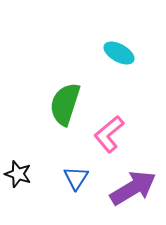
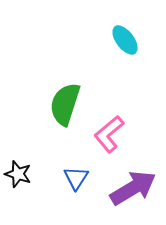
cyan ellipse: moved 6 px right, 13 px up; rotated 24 degrees clockwise
